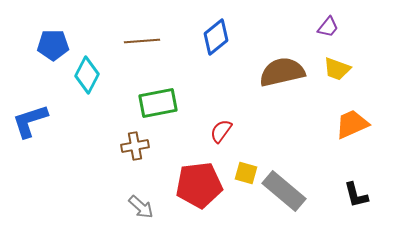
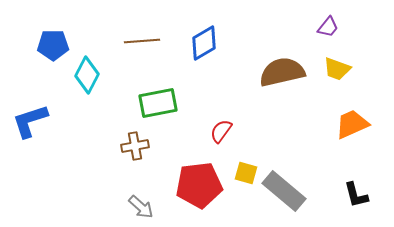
blue diamond: moved 12 px left, 6 px down; rotated 9 degrees clockwise
